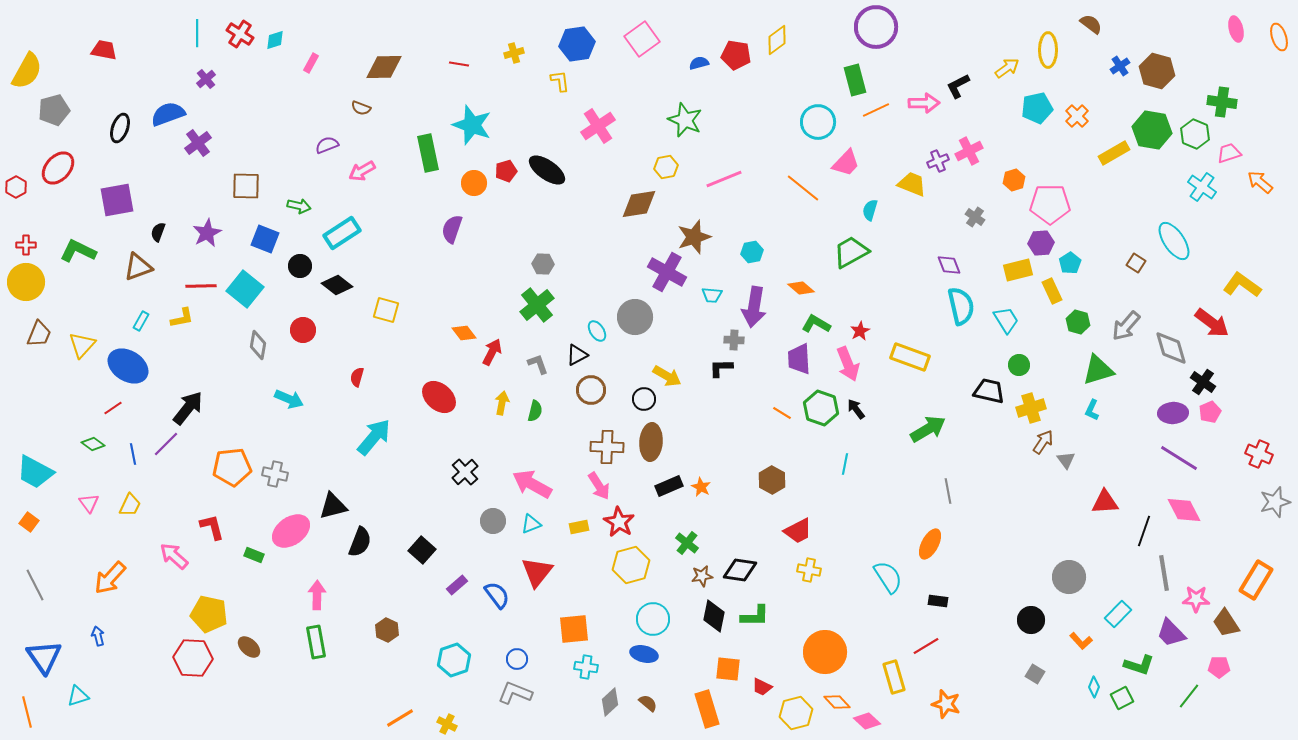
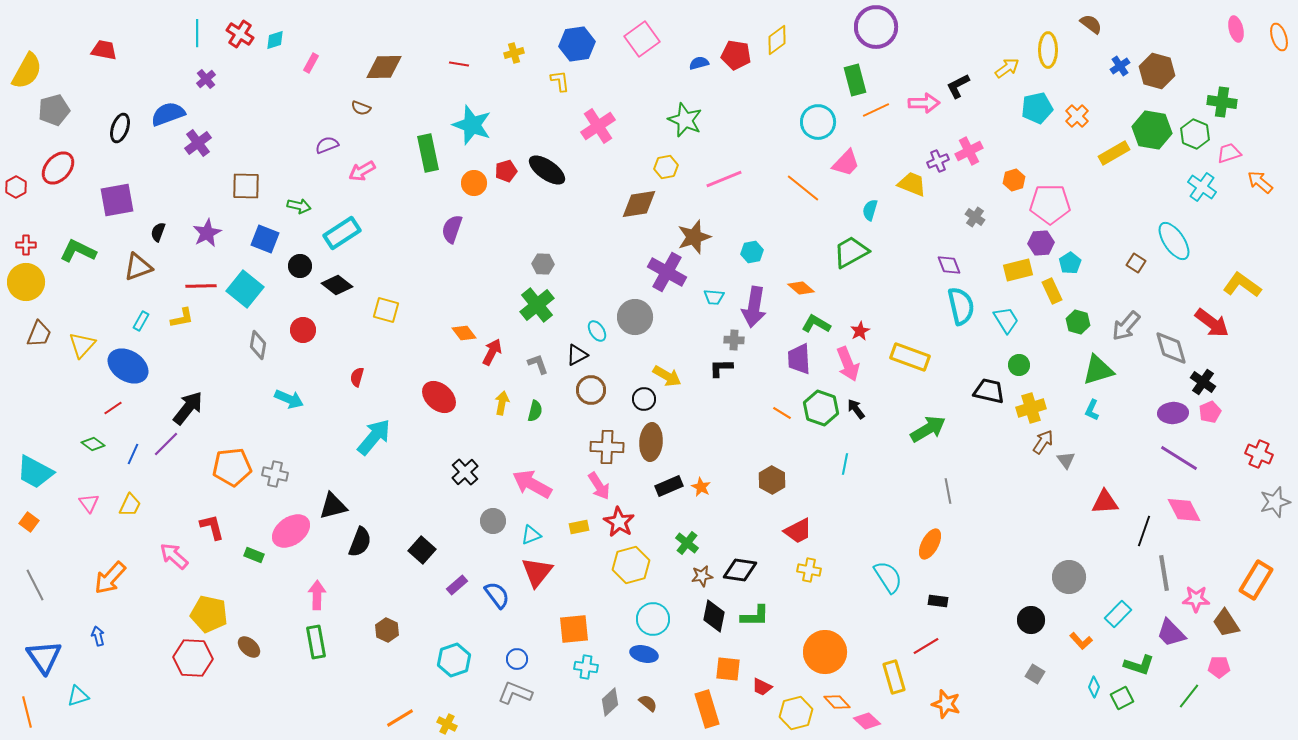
cyan trapezoid at (712, 295): moved 2 px right, 2 px down
blue line at (133, 454): rotated 35 degrees clockwise
cyan triangle at (531, 524): moved 11 px down
